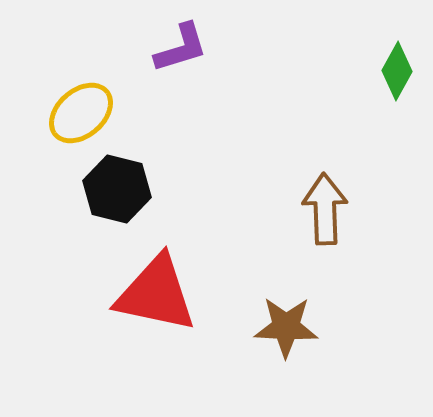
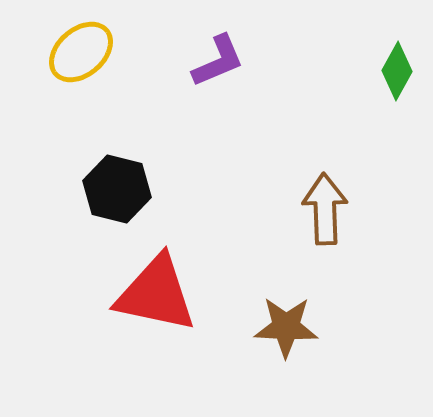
purple L-shape: moved 37 px right, 13 px down; rotated 6 degrees counterclockwise
yellow ellipse: moved 61 px up
